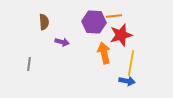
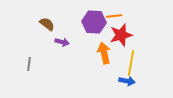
brown semicircle: moved 3 px right, 2 px down; rotated 49 degrees counterclockwise
